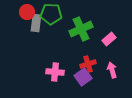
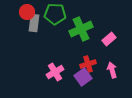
green pentagon: moved 4 px right
gray rectangle: moved 2 px left
pink cross: rotated 36 degrees counterclockwise
